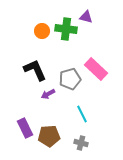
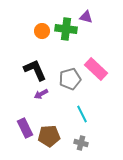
purple arrow: moved 7 px left
